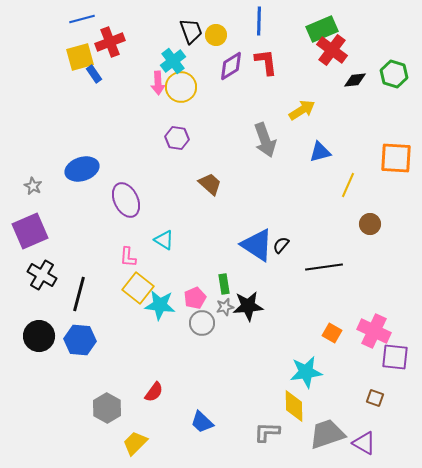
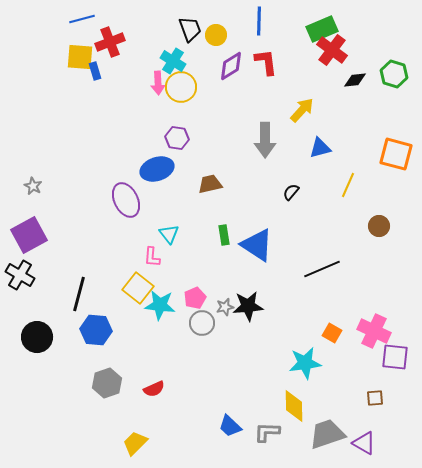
black trapezoid at (191, 31): moved 1 px left, 2 px up
yellow square at (80, 57): rotated 20 degrees clockwise
cyan cross at (173, 61): rotated 20 degrees counterclockwise
blue rectangle at (94, 74): moved 1 px right, 3 px up; rotated 18 degrees clockwise
yellow arrow at (302, 110): rotated 16 degrees counterclockwise
gray arrow at (265, 140): rotated 20 degrees clockwise
blue triangle at (320, 152): moved 4 px up
orange square at (396, 158): moved 4 px up; rotated 12 degrees clockwise
blue ellipse at (82, 169): moved 75 px right
brown trapezoid at (210, 184): rotated 55 degrees counterclockwise
brown circle at (370, 224): moved 9 px right, 2 px down
purple square at (30, 231): moved 1 px left, 4 px down; rotated 6 degrees counterclockwise
cyan triangle at (164, 240): moved 5 px right, 6 px up; rotated 20 degrees clockwise
black semicircle at (281, 245): moved 10 px right, 53 px up
pink L-shape at (128, 257): moved 24 px right
black line at (324, 267): moved 2 px left, 2 px down; rotated 15 degrees counterclockwise
black cross at (42, 275): moved 22 px left
green rectangle at (224, 284): moved 49 px up
black circle at (39, 336): moved 2 px left, 1 px down
blue hexagon at (80, 340): moved 16 px right, 10 px up
cyan star at (306, 372): moved 1 px left, 9 px up
red semicircle at (154, 392): moved 3 px up; rotated 30 degrees clockwise
brown square at (375, 398): rotated 24 degrees counterclockwise
gray hexagon at (107, 408): moved 25 px up; rotated 12 degrees clockwise
blue trapezoid at (202, 422): moved 28 px right, 4 px down
